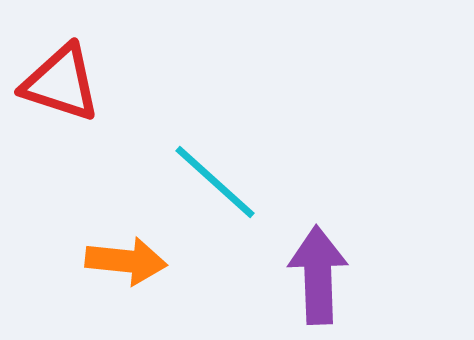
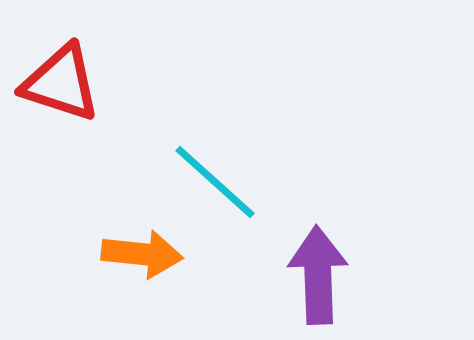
orange arrow: moved 16 px right, 7 px up
